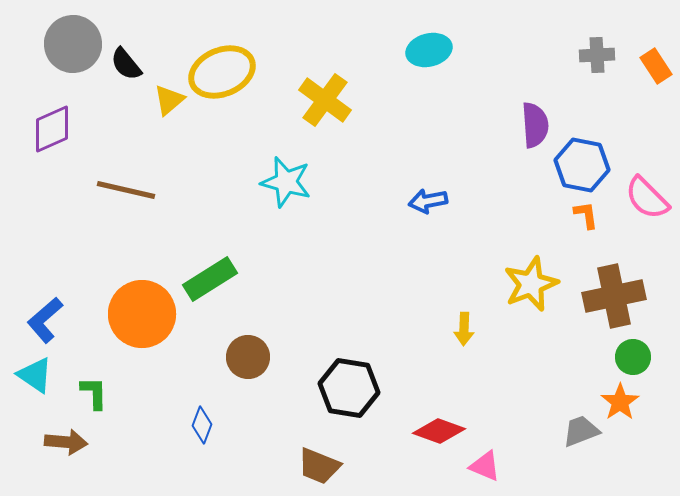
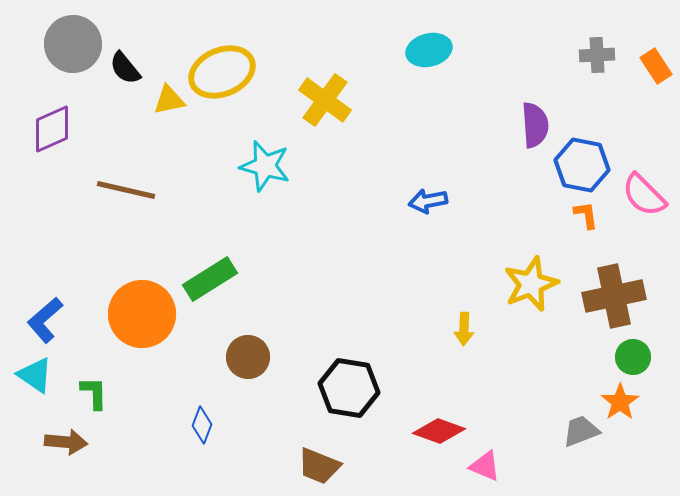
black semicircle: moved 1 px left, 4 px down
yellow triangle: rotated 28 degrees clockwise
cyan star: moved 21 px left, 16 px up
pink semicircle: moved 3 px left, 3 px up
